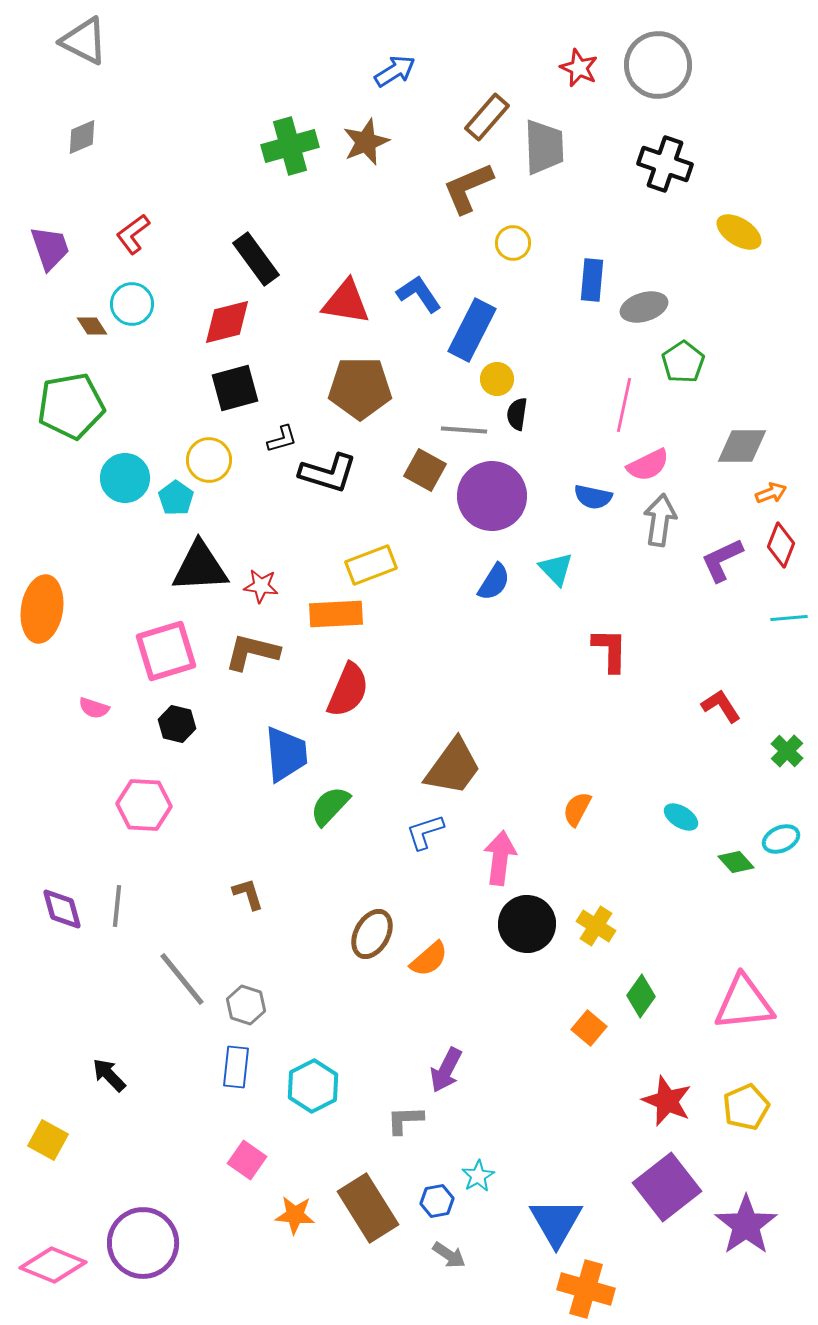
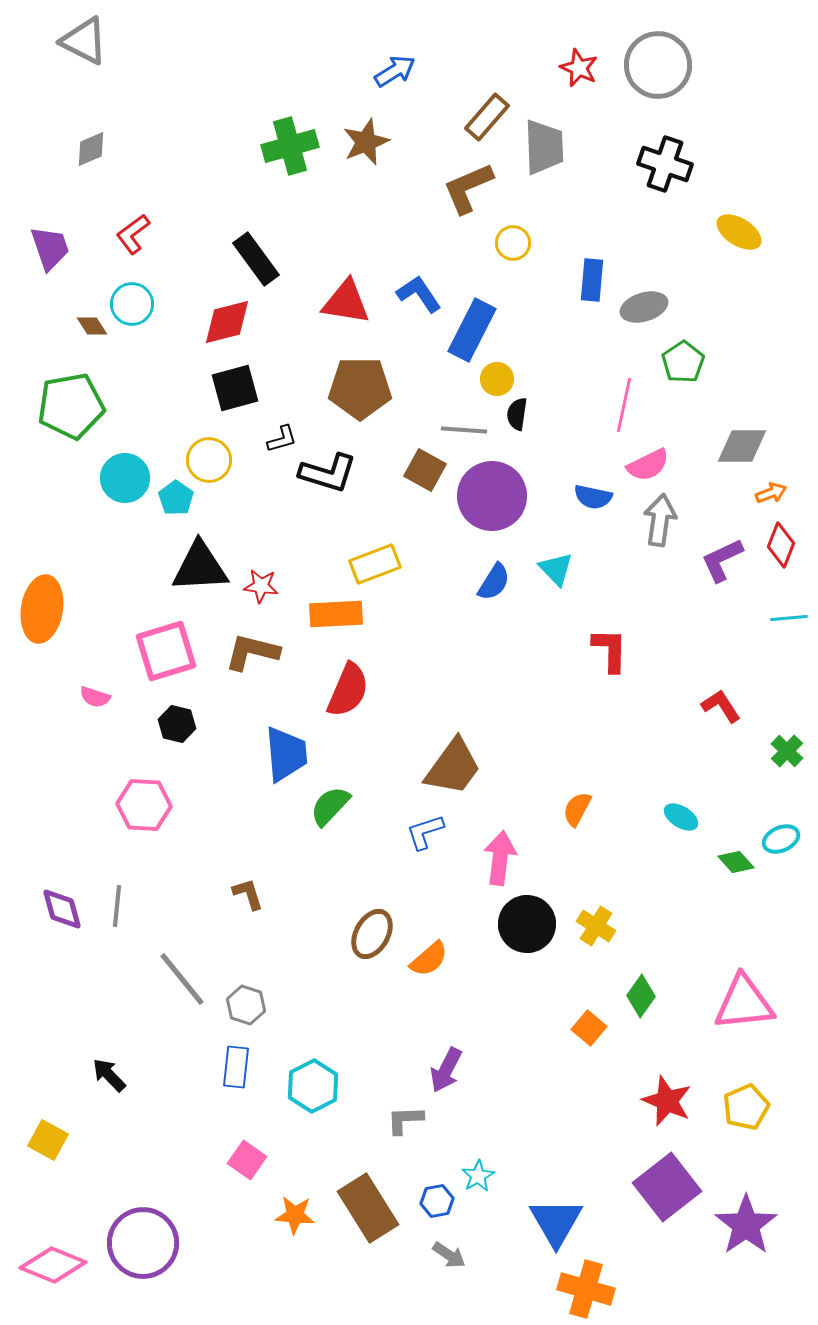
gray diamond at (82, 137): moved 9 px right, 12 px down
yellow rectangle at (371, 565): moved 4 px right, 1 px up
pink semicircle at (94, 708): moved 1 px right, 11 px up
